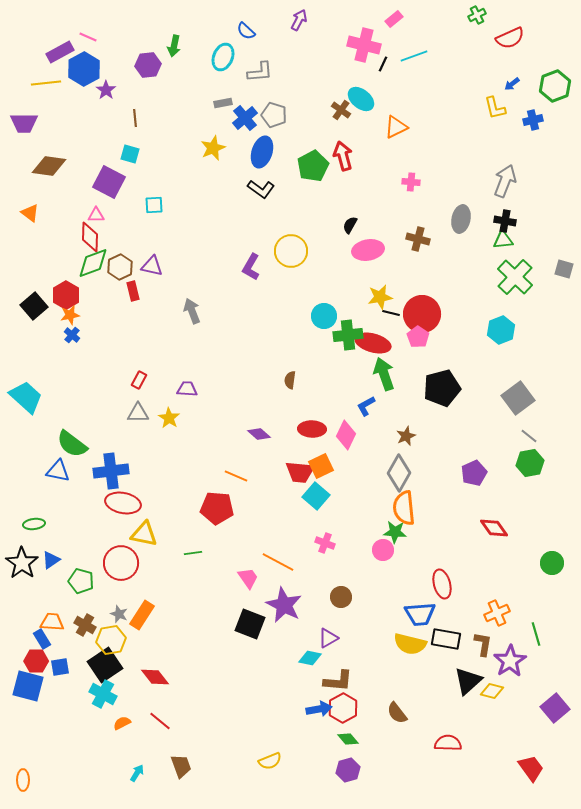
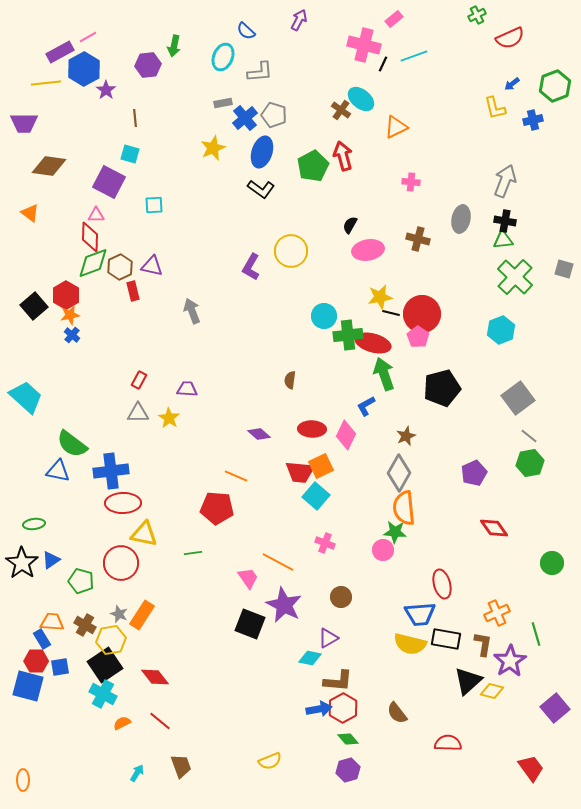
pink line at (88, 37): rotated 54 degrees counterclockwise
red ellipse at (123, 503): rotated 12 degrees counterclockwise
